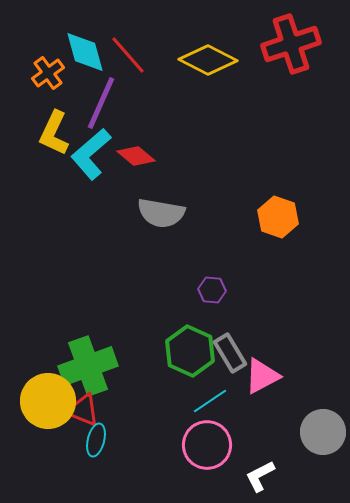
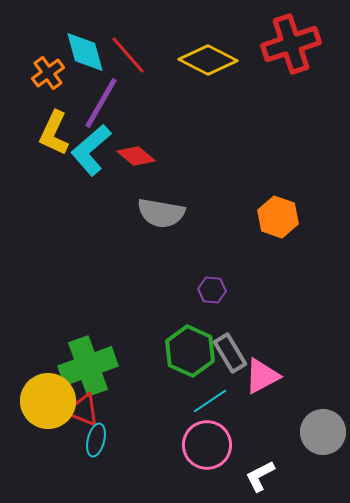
purple line: rotated 6 degrees clockwise
cyan L-shape: moved 4 px up
